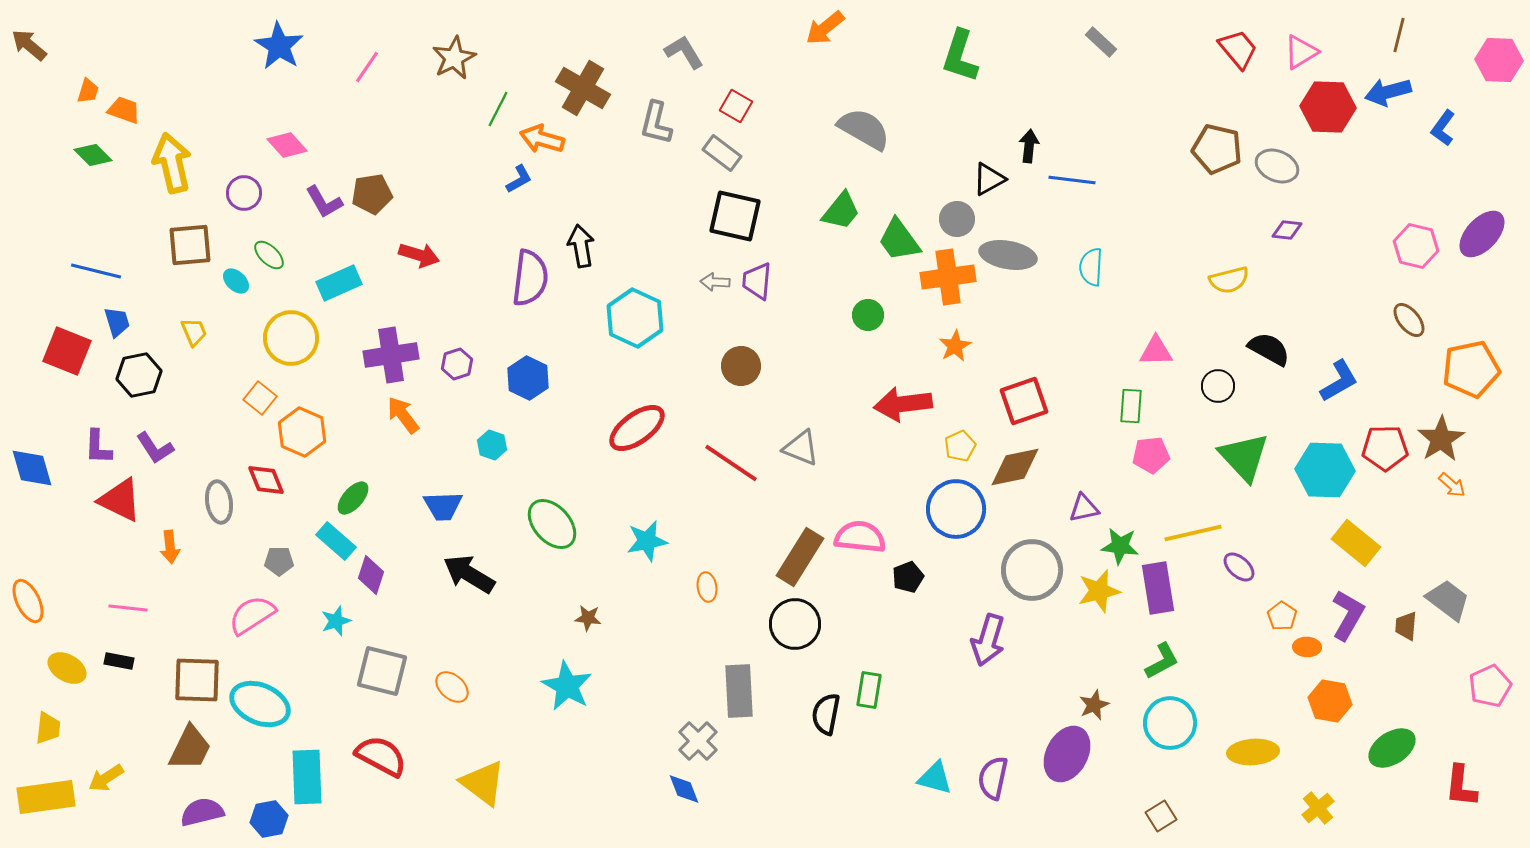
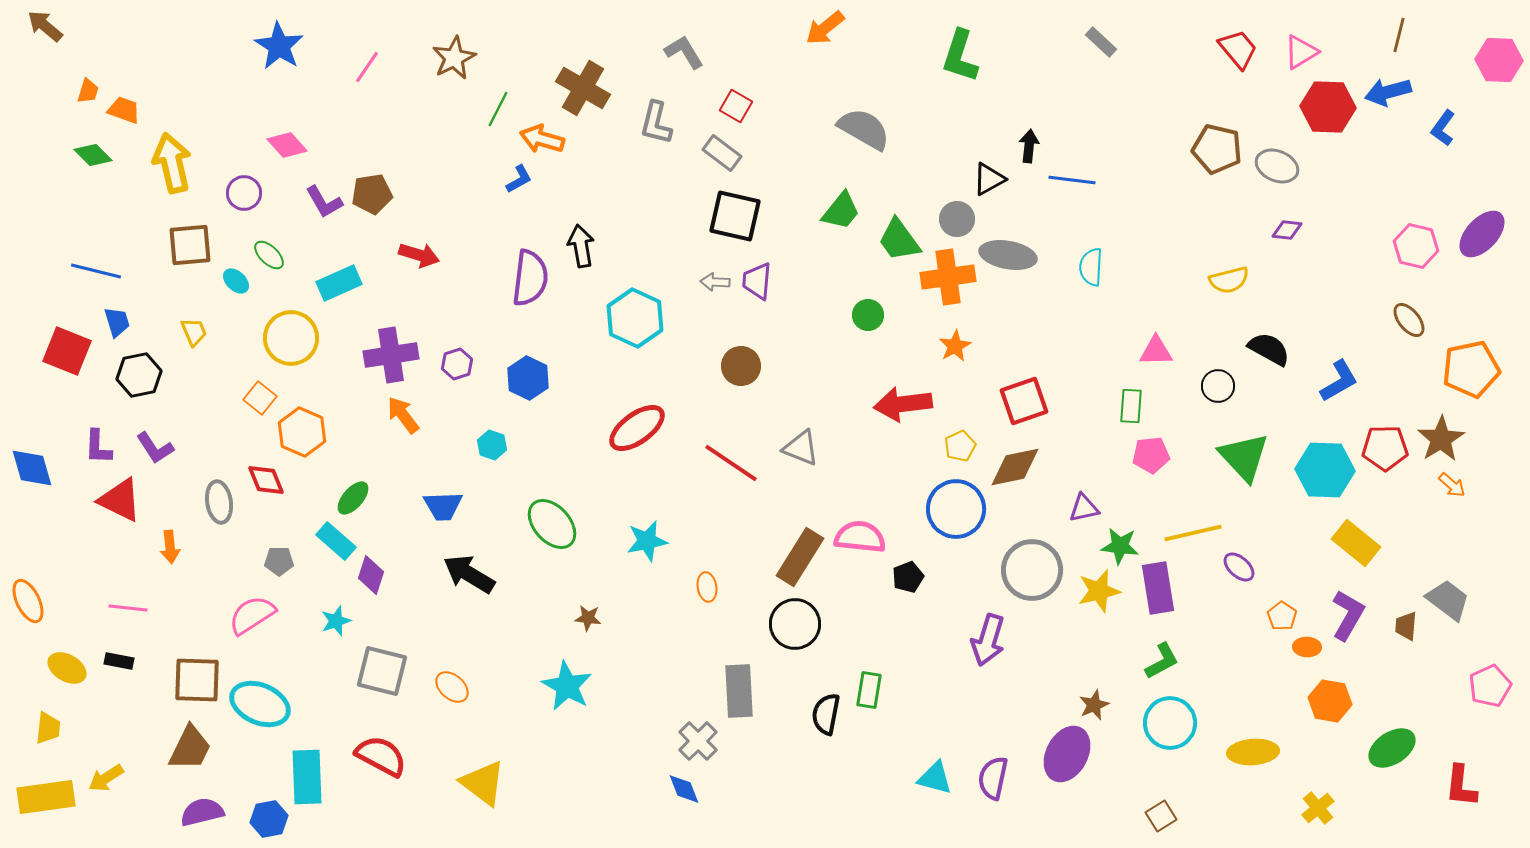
brown arrow at (29, 45): moved 16 px right, 19 px up
